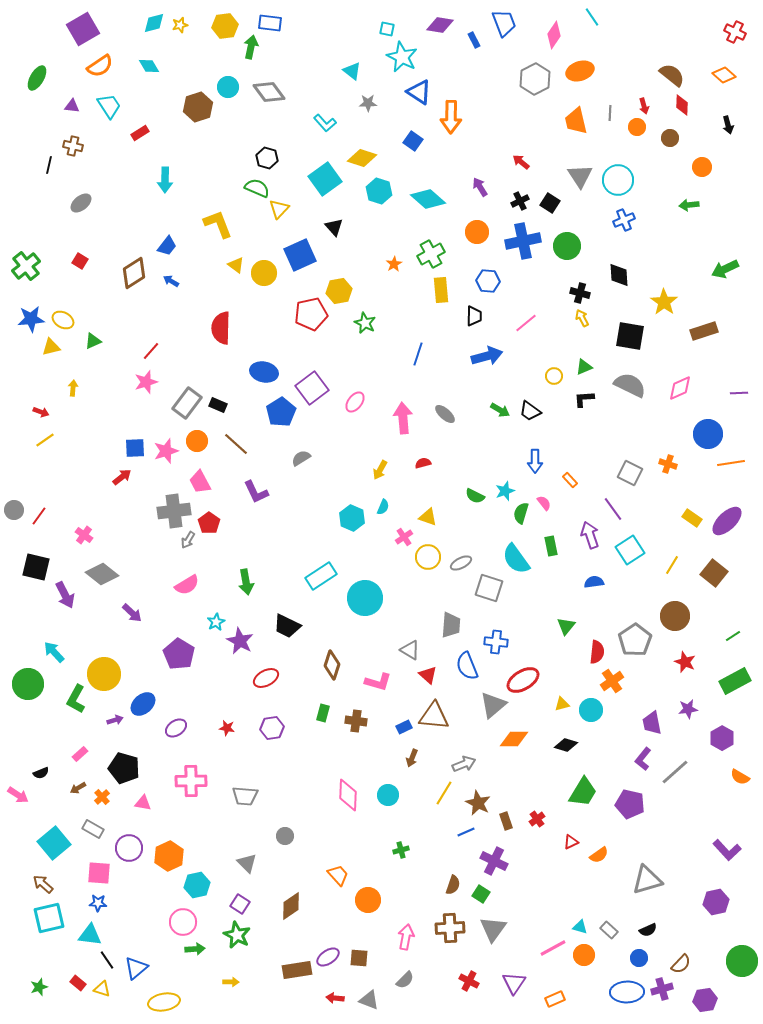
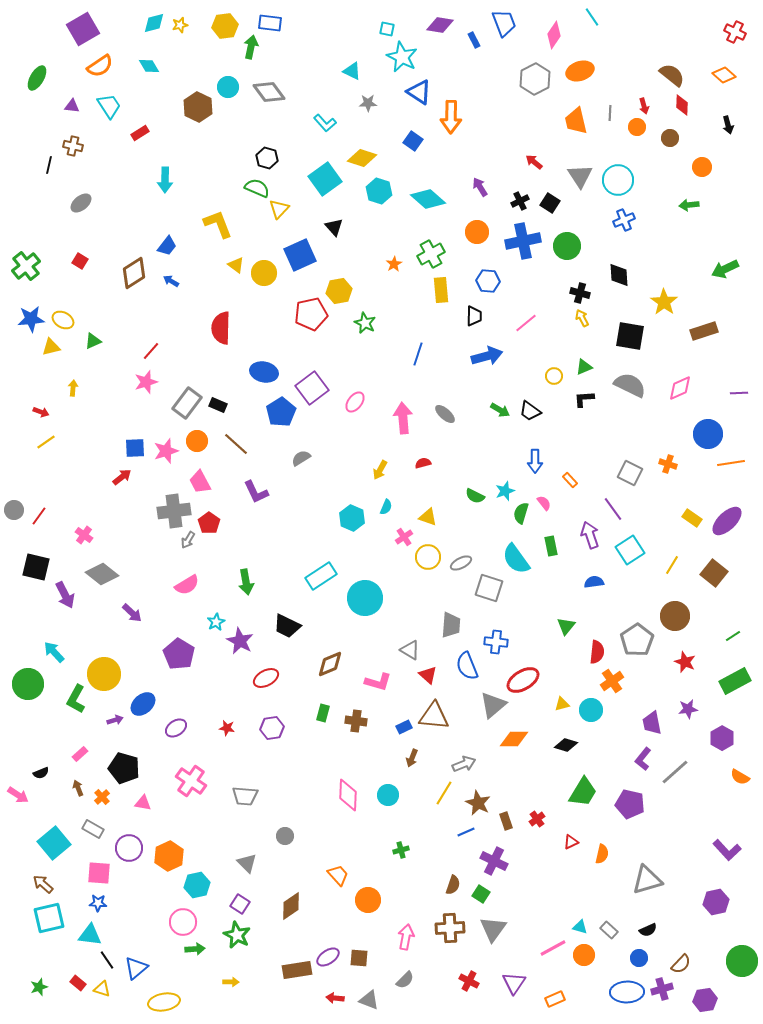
cyan triangle at (352, 71): rotated 12 degrees counterclockwise
brown hexagon at (198, 107): rotated 16 degrees counterclockwise
red arrow at (521, 162): moved 13 px right
yellow line at (45, 440): moved 1 px right, 2 px down
cyan semicircle at (383, 507): moved 3 px right
gray pentagon at (635, 640): moved 2 px right
brown diamond at (332, 665): moved 2 px left, 1 px up; rotated 48 degrees clockwise
pink cross at (191, 781): rotated 36 degrees clockwise
brown arrow at (78, 788): rotated 98 degrees clockwise
orange semicircle at (599, 855): moved 3 px right, 1 px up; rotated 42 degrees counterclockwise
